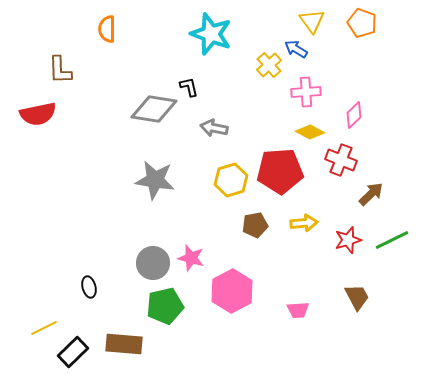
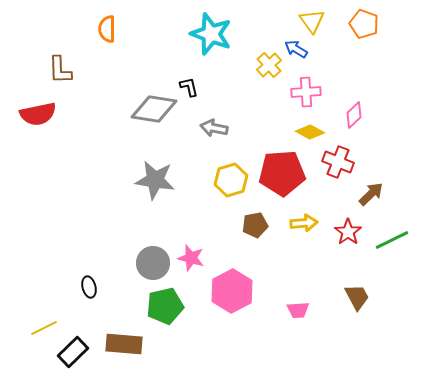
orange pentagon: moved 2 px right, 1 px down
red cross: moved 3 px left, 2 px down
red pentagon: moved 2 px right, 2 px down
red star: moved 8 px up; rotated 20 degrees counterclockwise
